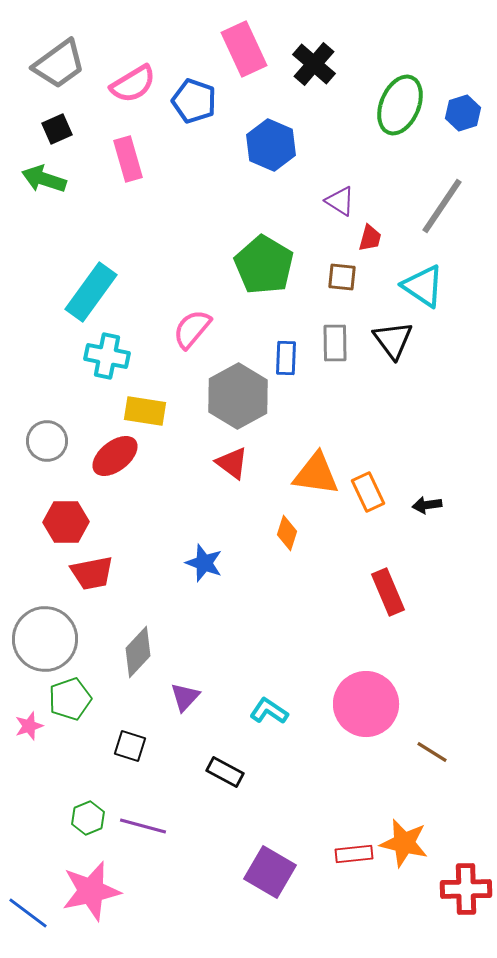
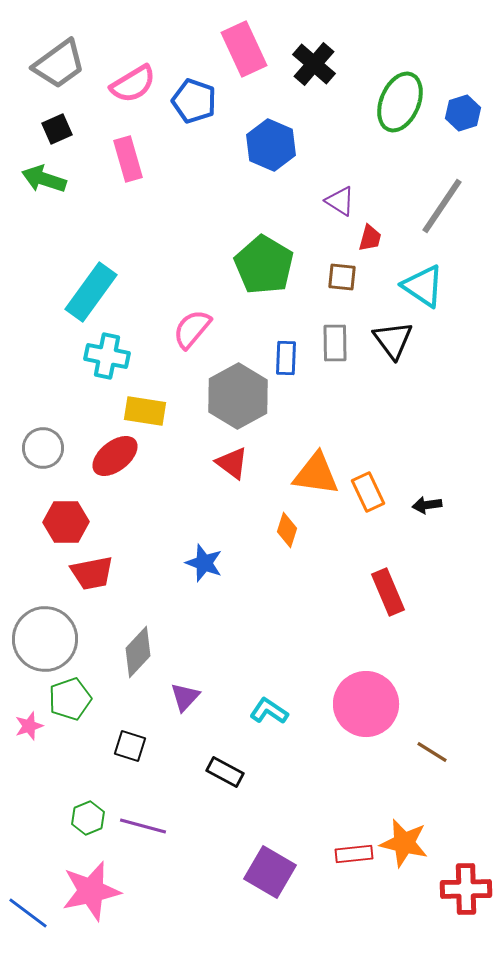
green ellipse at (400, 105): moved 3 px up
gray circle at (47, 441): moved 4 px left, 7 px down
orange diamond at (287, 533): moved 3 px up
